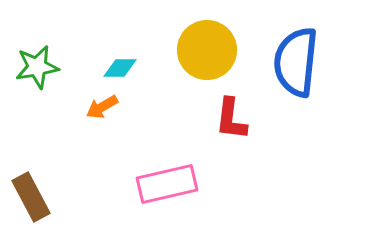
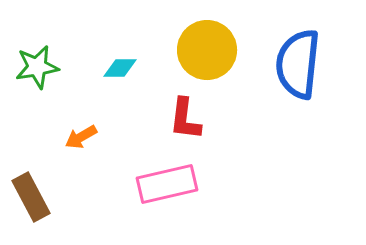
blue semicircle: moved 2 px right, 2 px down
orange arrow: moved 21 px left, 30 px down
red L-shape: moved 46 px left
